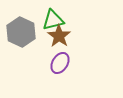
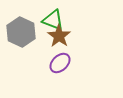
green triangle: rotated 35 degrees clockwise
purple ellipse: rotated 15 degrees clockwise
